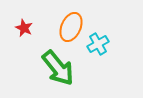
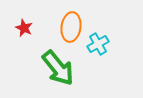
orange ellipse: rotated 16 degrees counterclockwise
